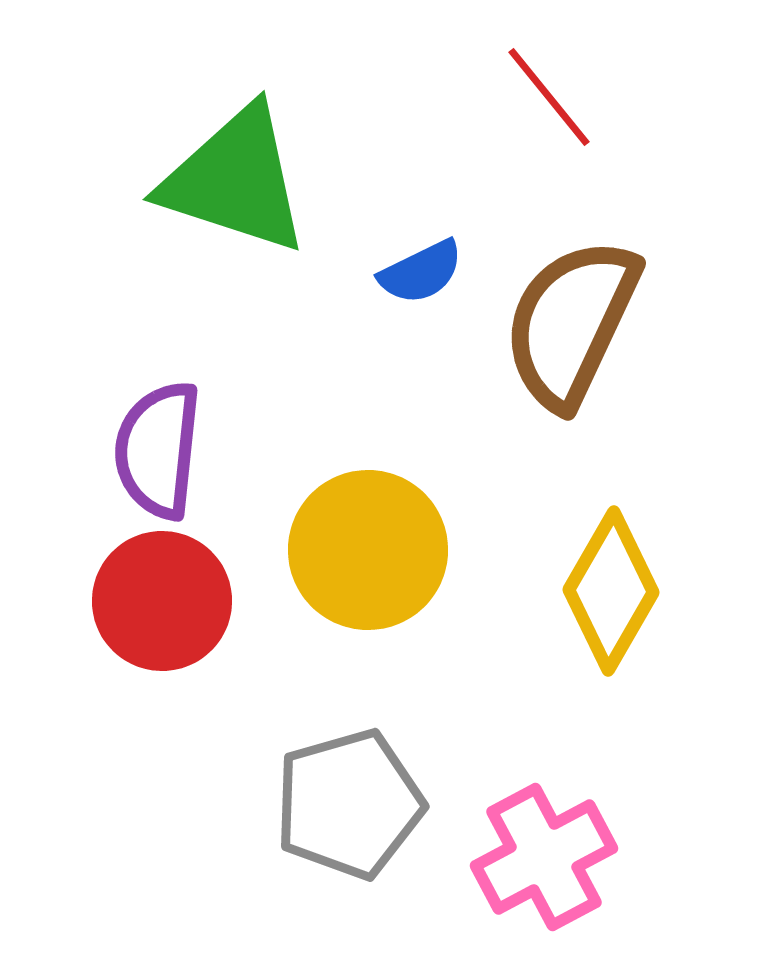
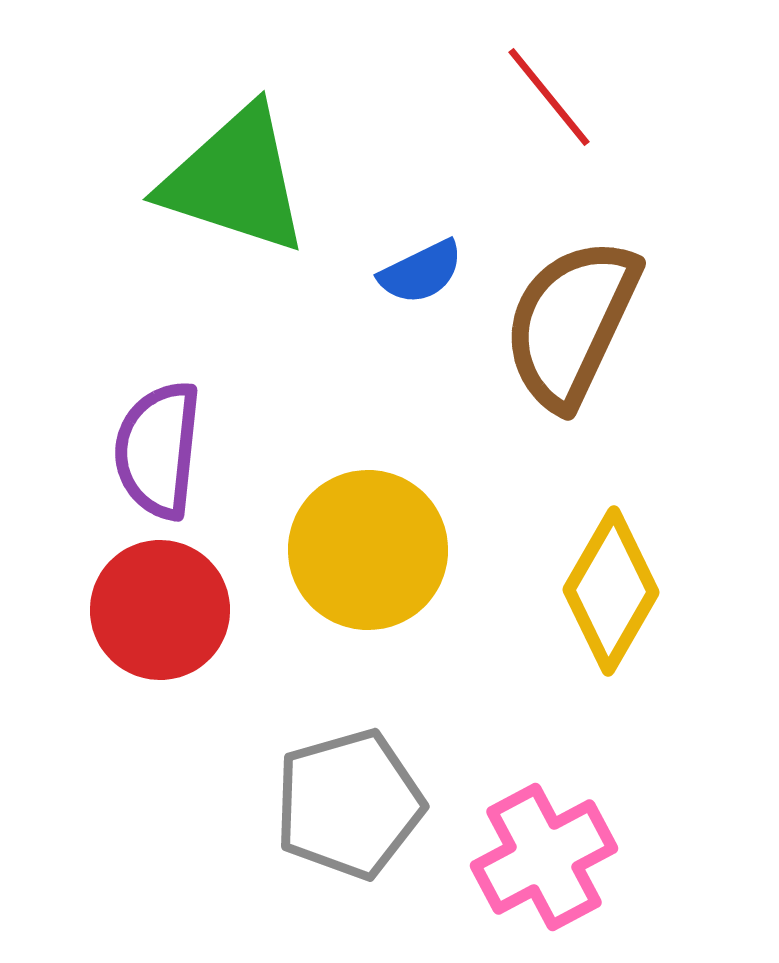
red circle: moved 2 px left, 9 px down
